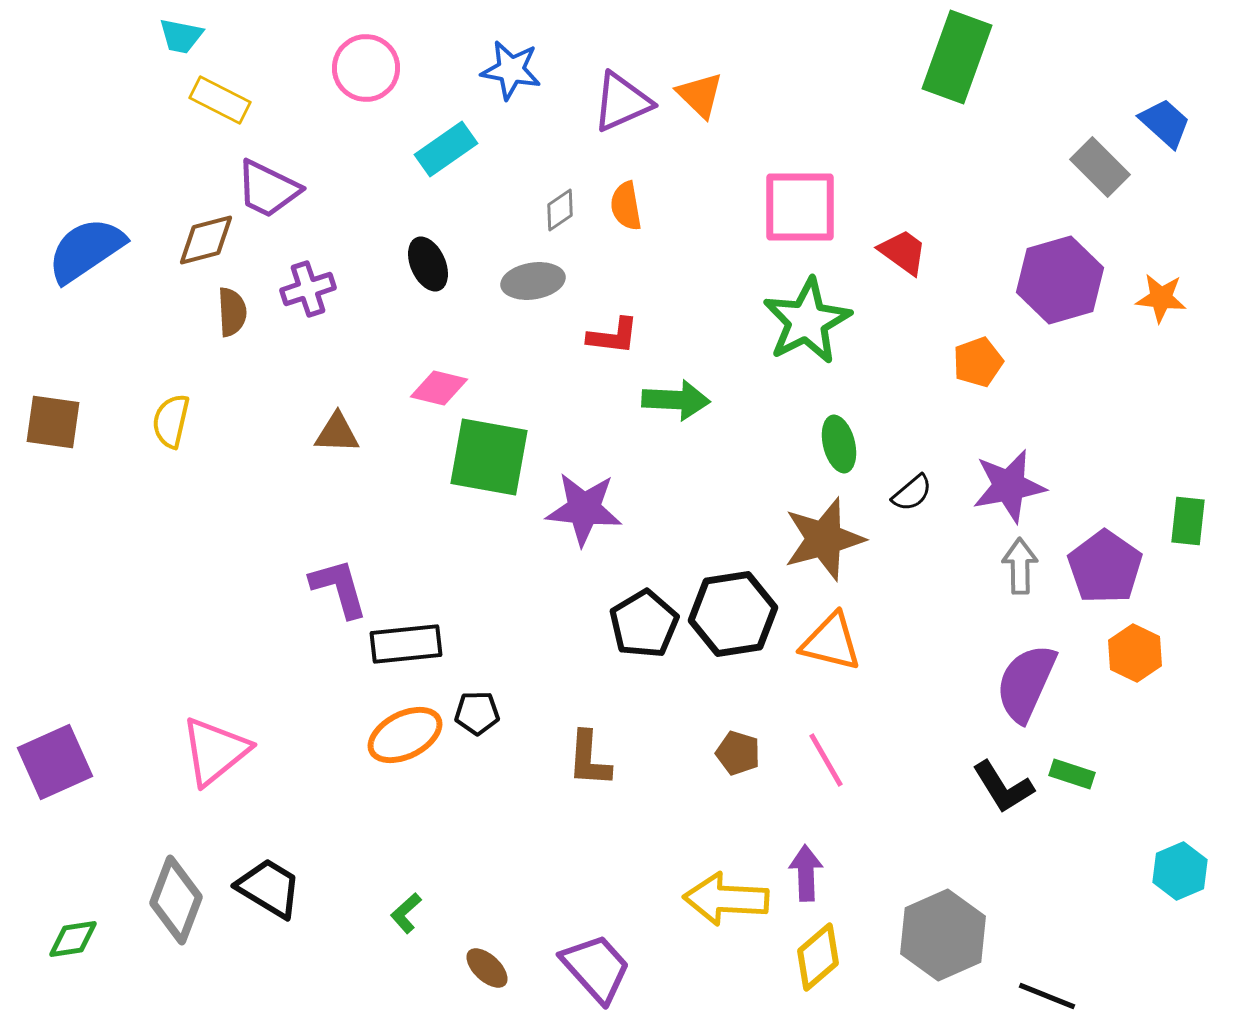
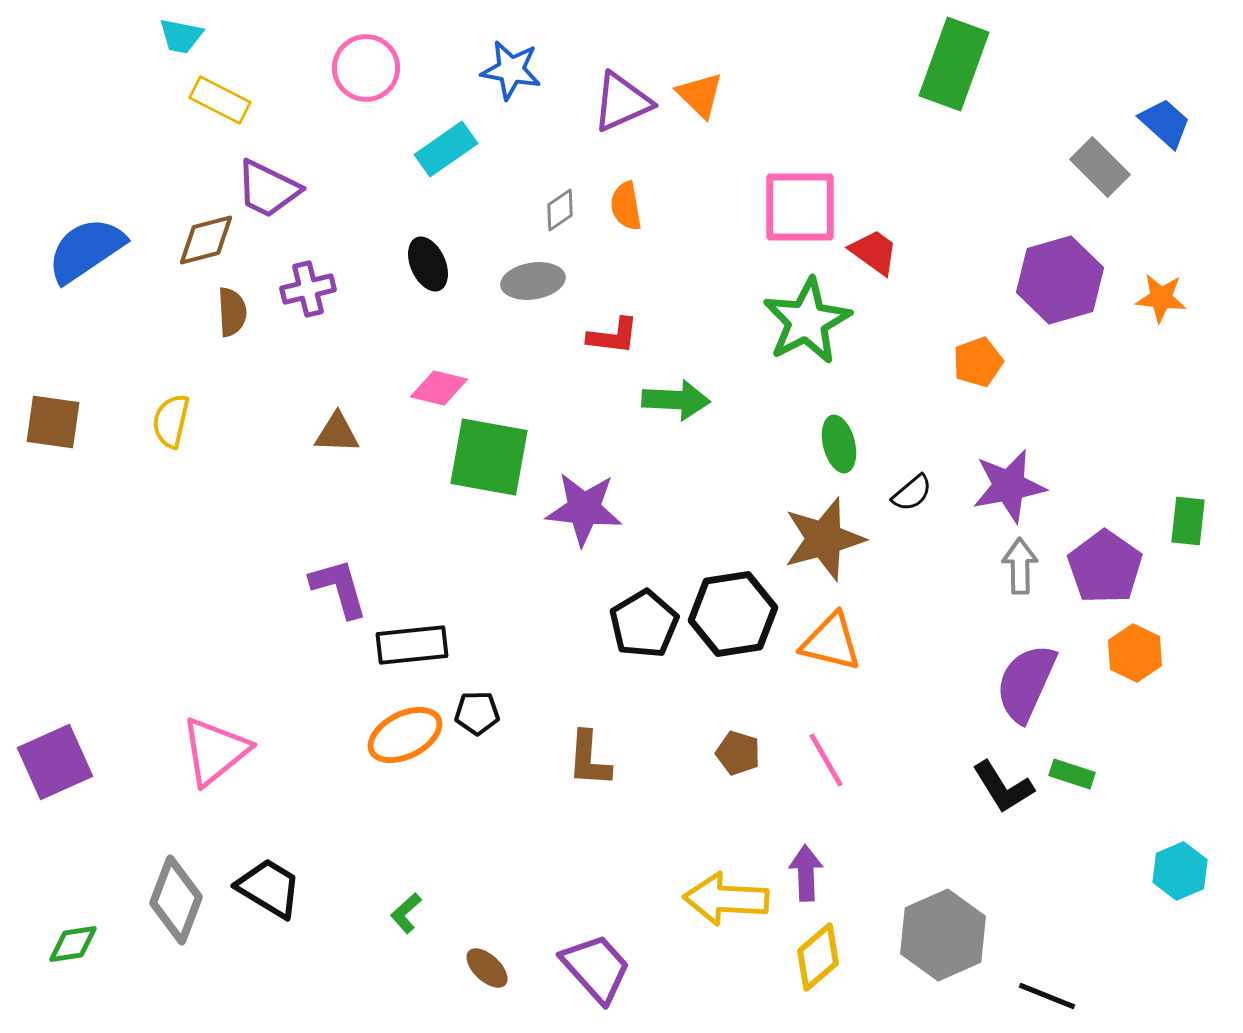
green rectangle at (957, 57): moved 3 px left, 7 px down
red trapezoid at (903, 252): moved 29 px left
purple cross at (308, 289): rotated 4 degrees clockwise
black rectangle at (406, 644): moved 6 px right, 1 px down
green diamond at (73, 939): moved 5 px down
